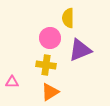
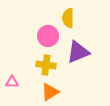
pink circle: moved 2 px left, 2 px up
purple triangle: moved 2 px left, 2 px down
